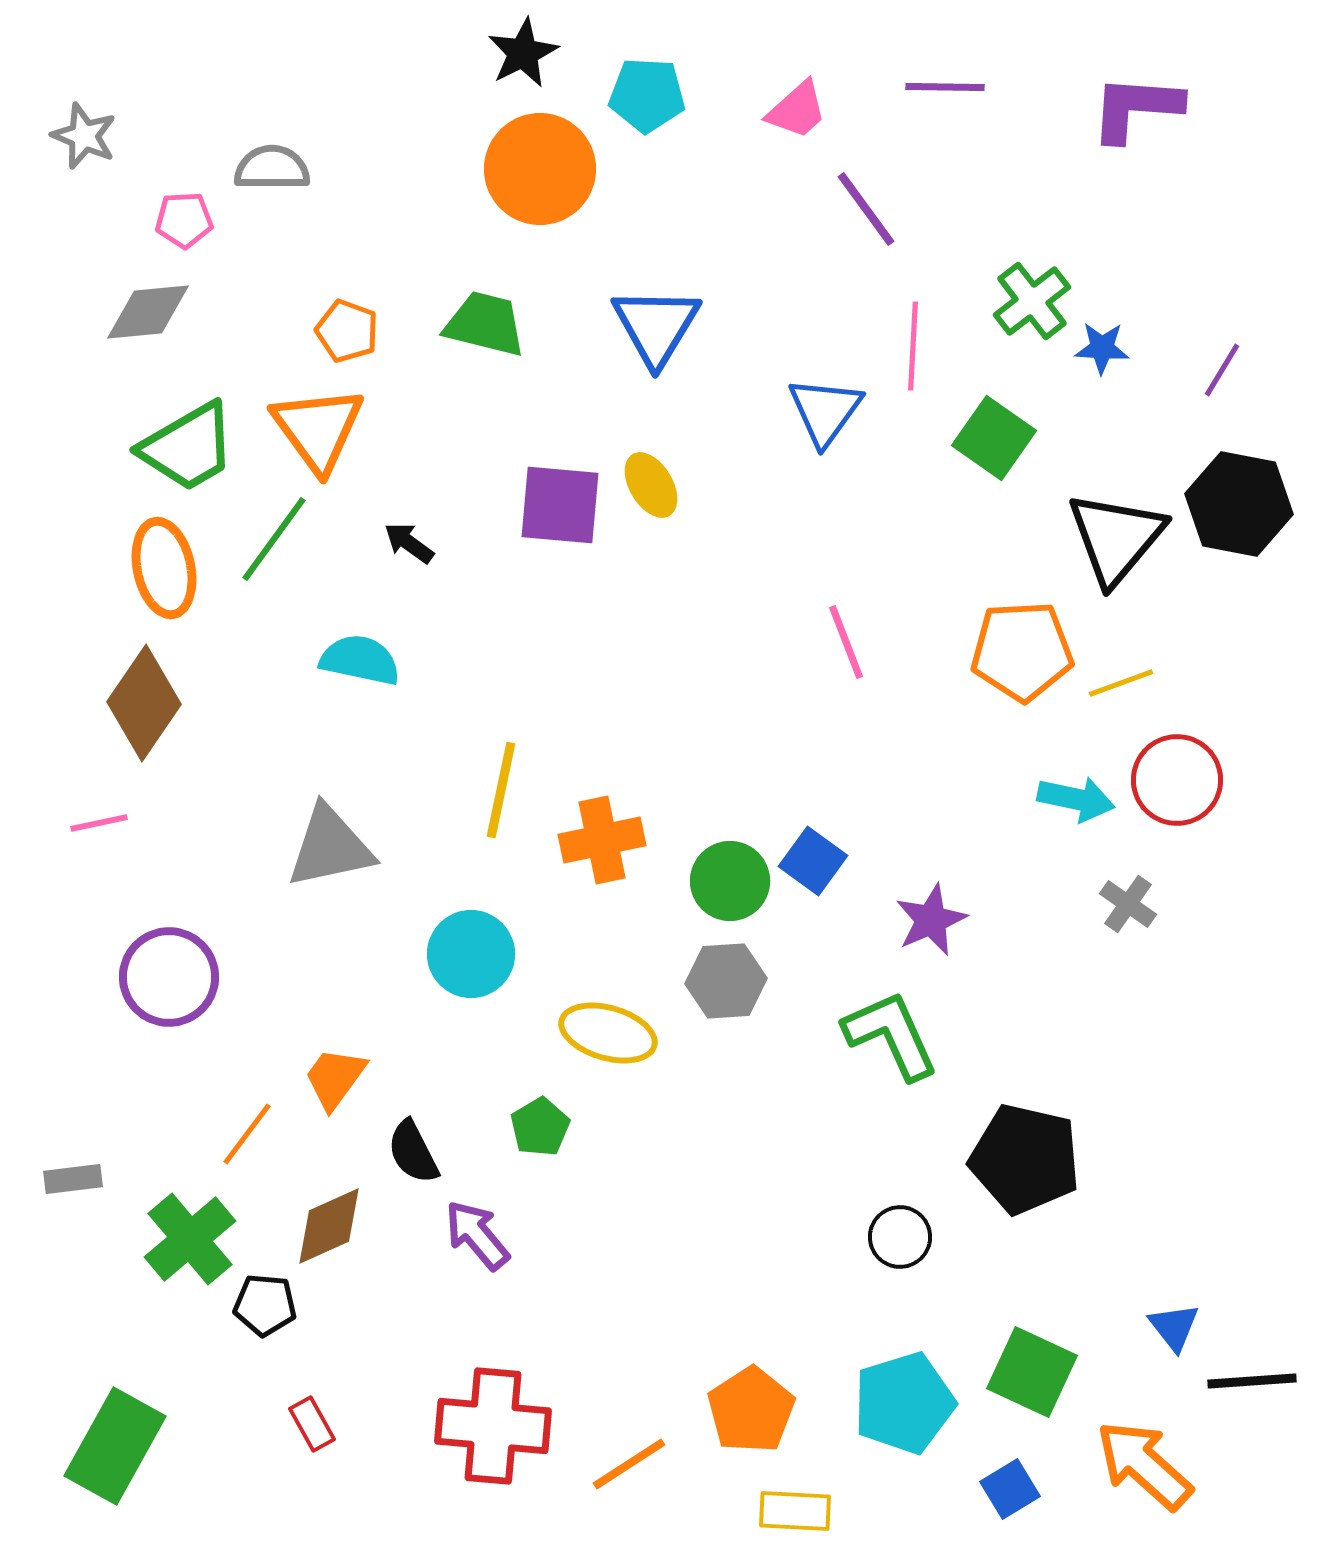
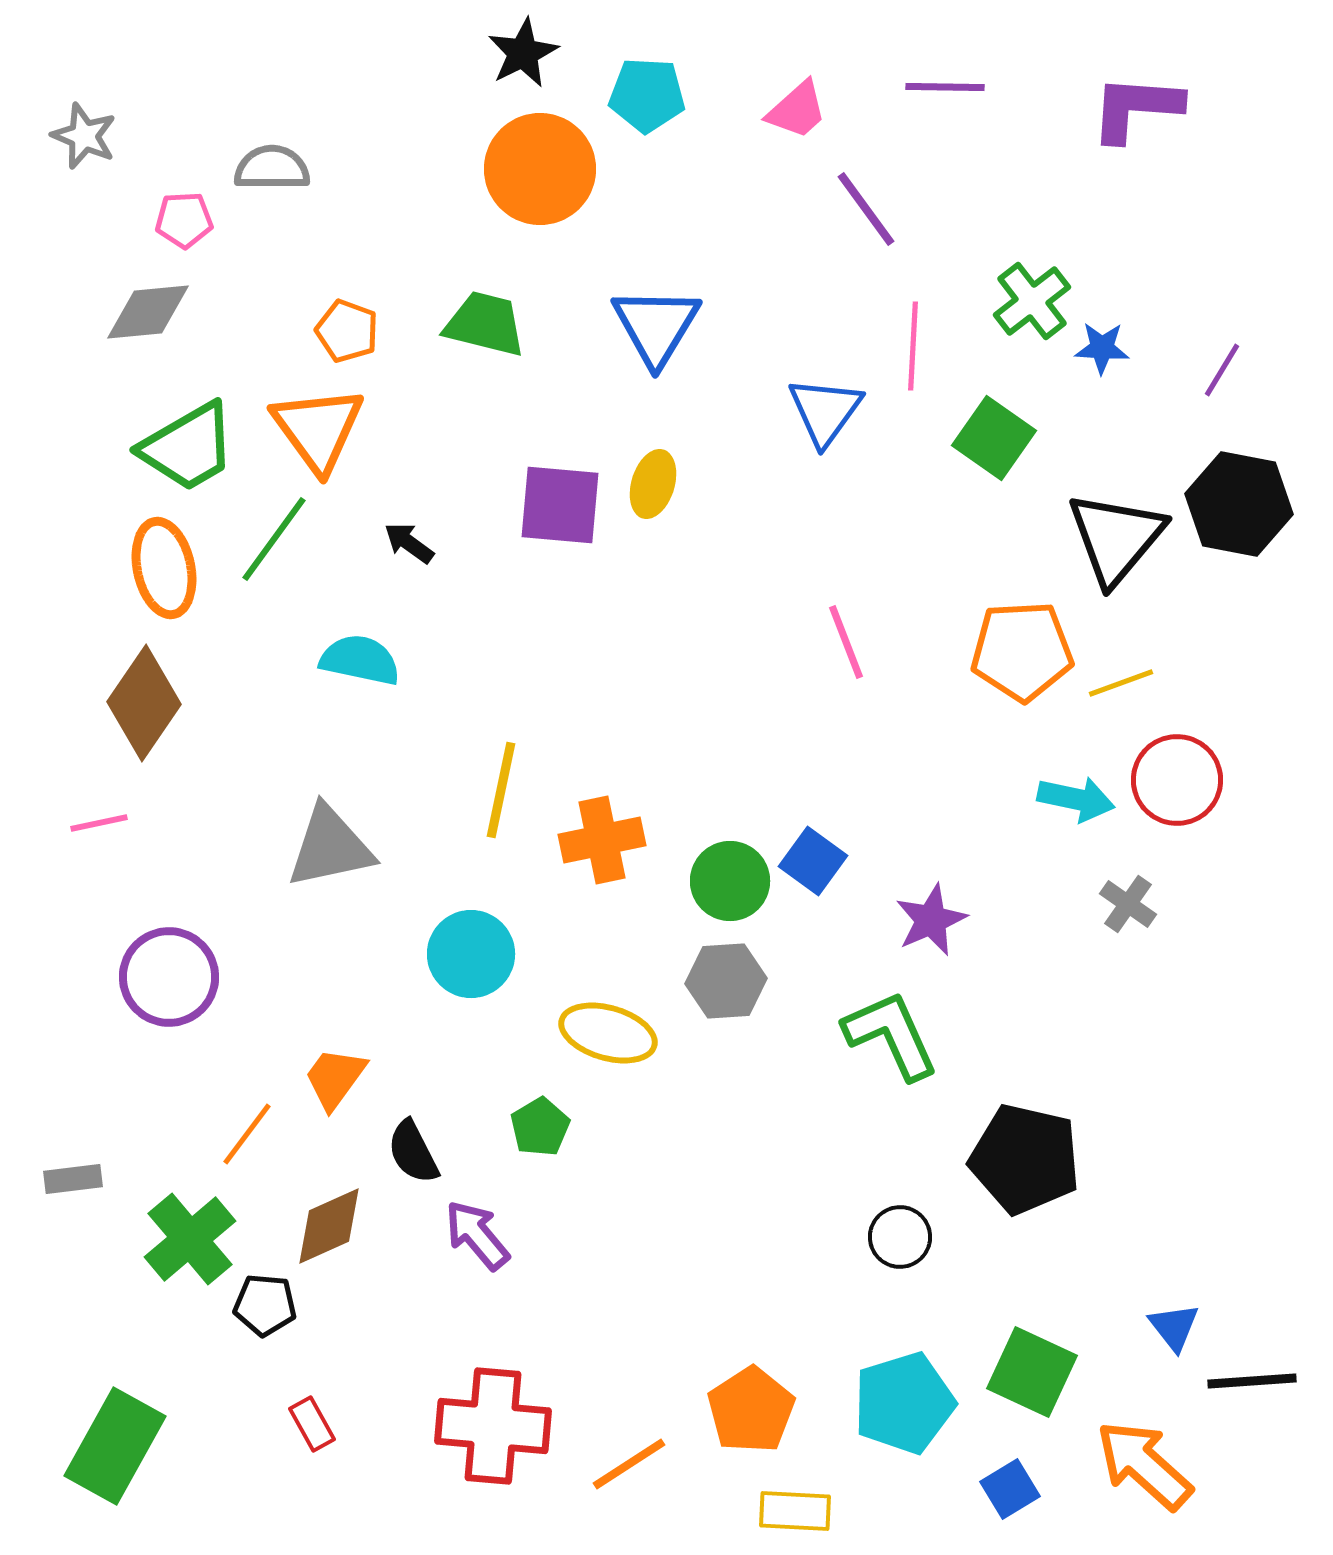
yellow ellipse at (651, 485): moved 2 px right, 1 px up; rotated 48 degrees clockwise
